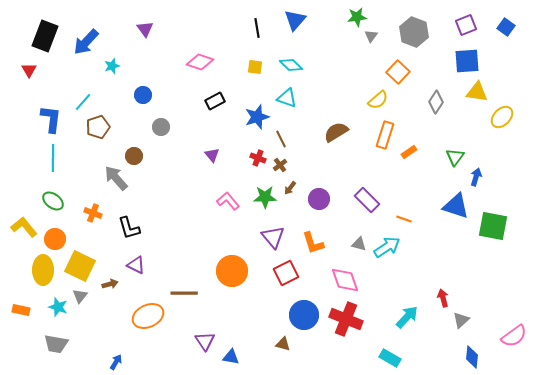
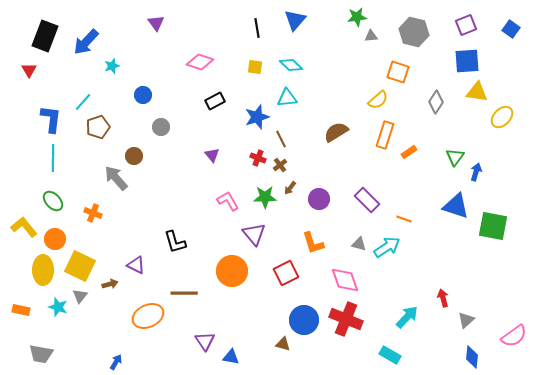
blue square at (506, 27): moved 5 px right, 2 px down
purple triangle at (145, 29): moved 11 px right, 6 px up
gray hexagon at (414, 32): rotated 8 degrees counterclockwise
gray triangle at (371, 36): rotated 48 degrees clockwise
orange square at (398, 72): rotated 25 degrees counterclockwise
cyan triangle at (287, 98): rotated 25 degrees counterclockwise
blue arrow at (476, 177): moved 5 px up
green ellipse at (53, 201): rotated 10 degrees clockwise
pink L-shape at (228, 201): rotated 10 degrees clockwise
black L-shape at (129, 228): moved 46 px right, 14 px down
purple triangle at (273, 237): moved 19 px left, 3 px up
blue circle at (304, 315): moved 5 px down
gray triangle at (461, 320): moved 5 px right
gray trapezoid at (56, 344): moved 15 px left, 10 px down
cyan rectangle at (390, 358): moved 3 px up
